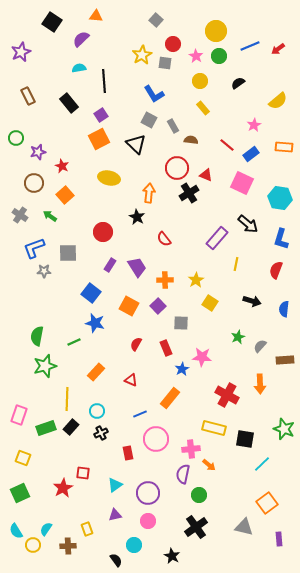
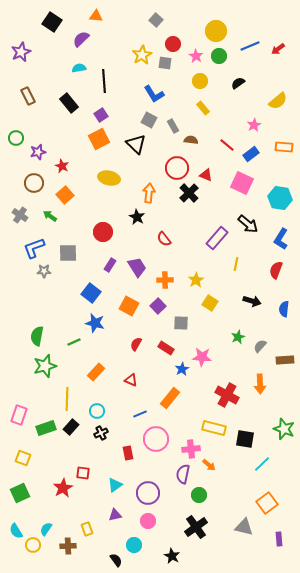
black cross at (189, 193): rotated 12 degrees counterclockwise
blue L-shape at (281, 239): rotated 15 degrees clockwise
red rectangle at (166, 348): rotated 35 degrees counterclockwise
